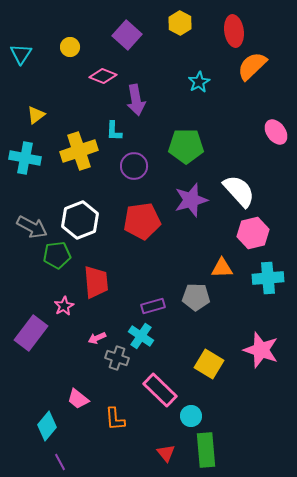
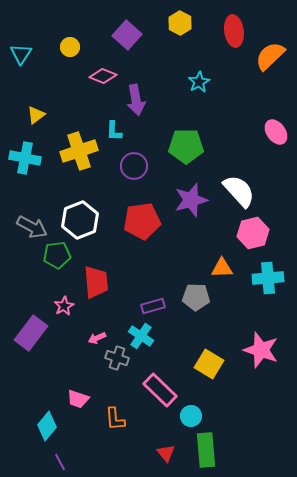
orange semicircle at (252, 66): moved 18 px right, 10 px up
pink trapezoid at (78, 399): rotated 20 degrees counterclockwise
